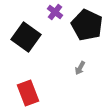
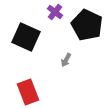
black square: rotated 12 degrees counterclockwise
gray arrow: moved 14 px left, 8 px up
red rectangle: moved 1 px up
